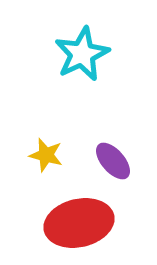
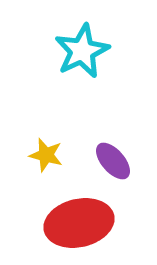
cyan star: moved 3 px up
